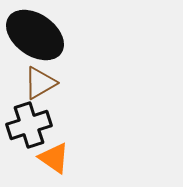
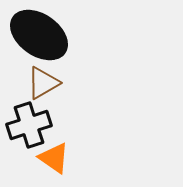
black ellipse: moved 4 px right
brown triangle: moved 3 px right
